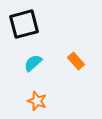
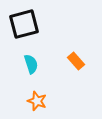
cyan semicircle: moved 2 px left, 1 px down; rotated 114 degrees clockwise
